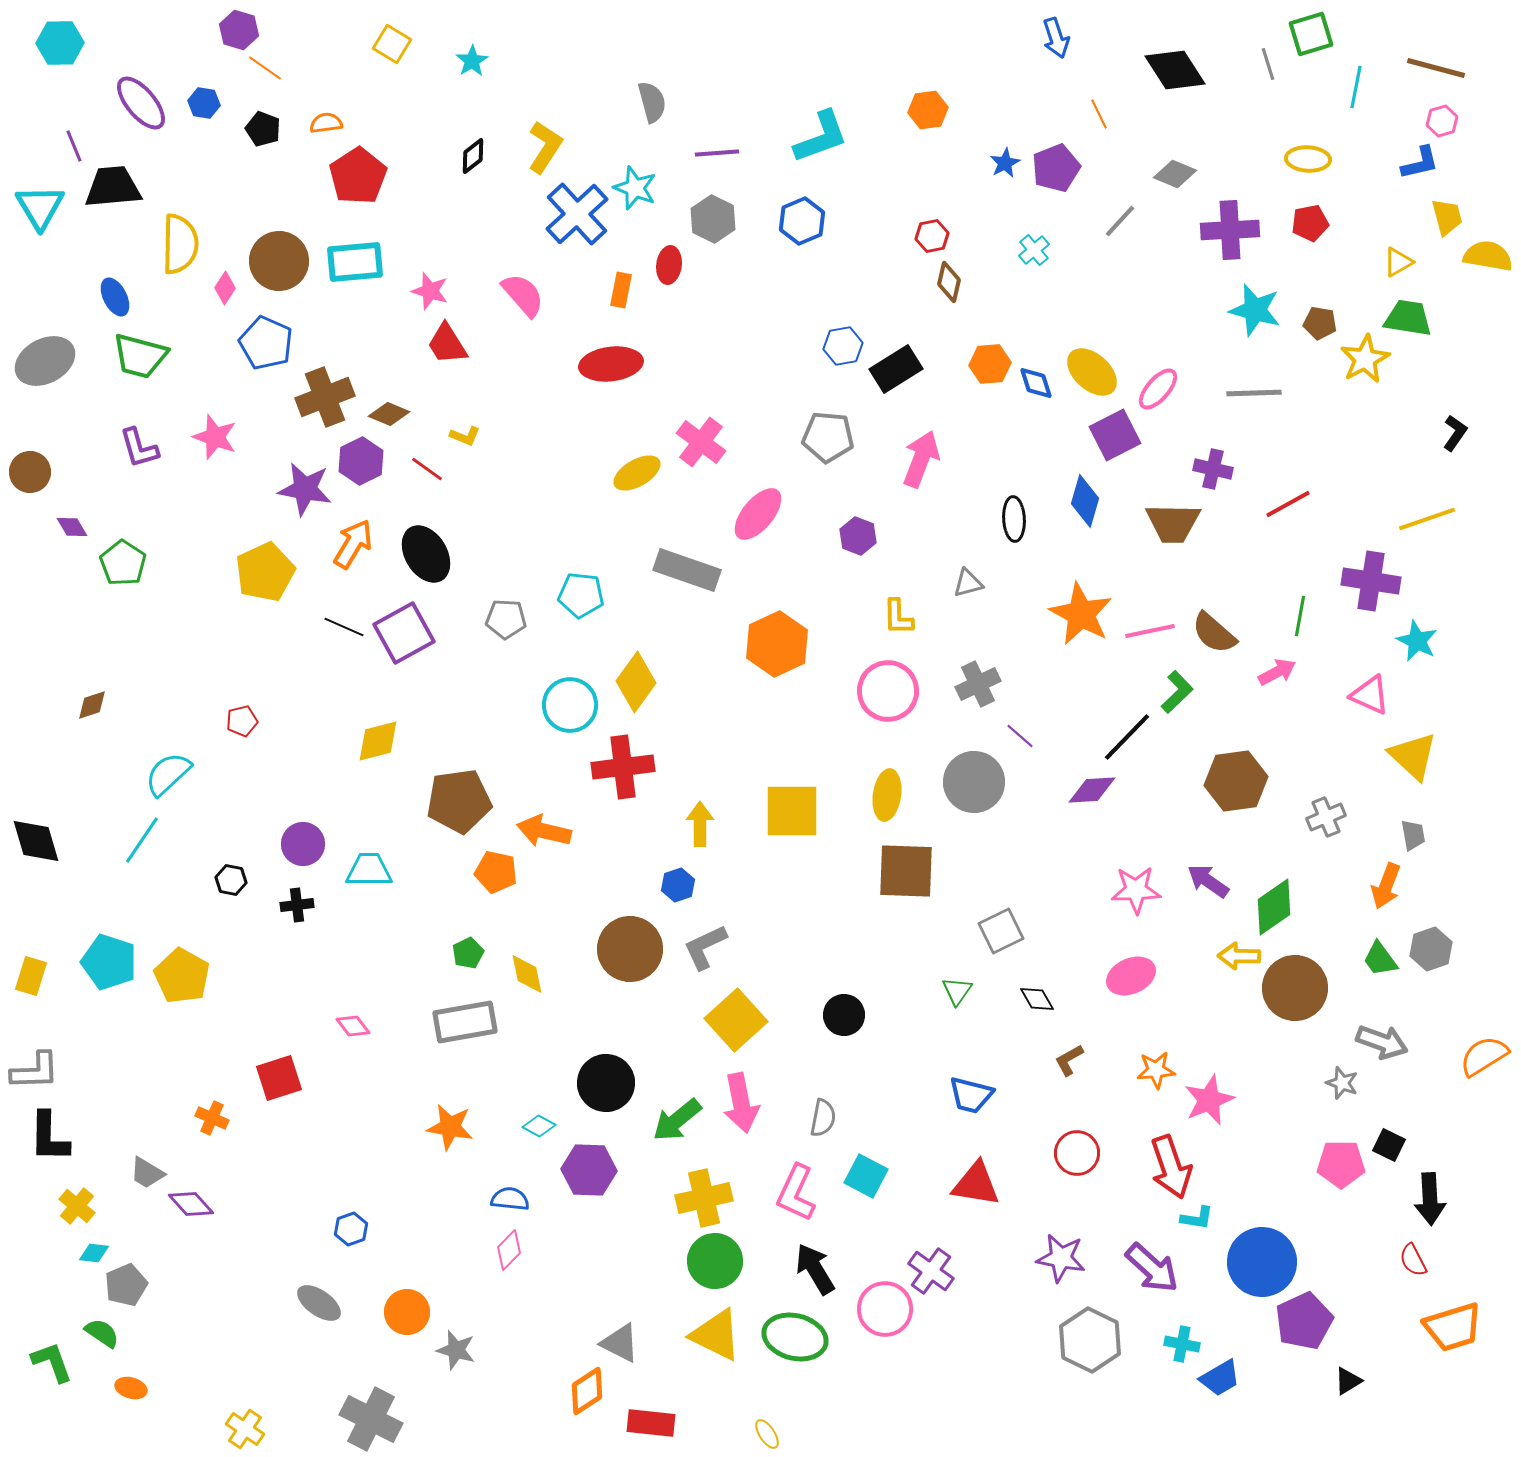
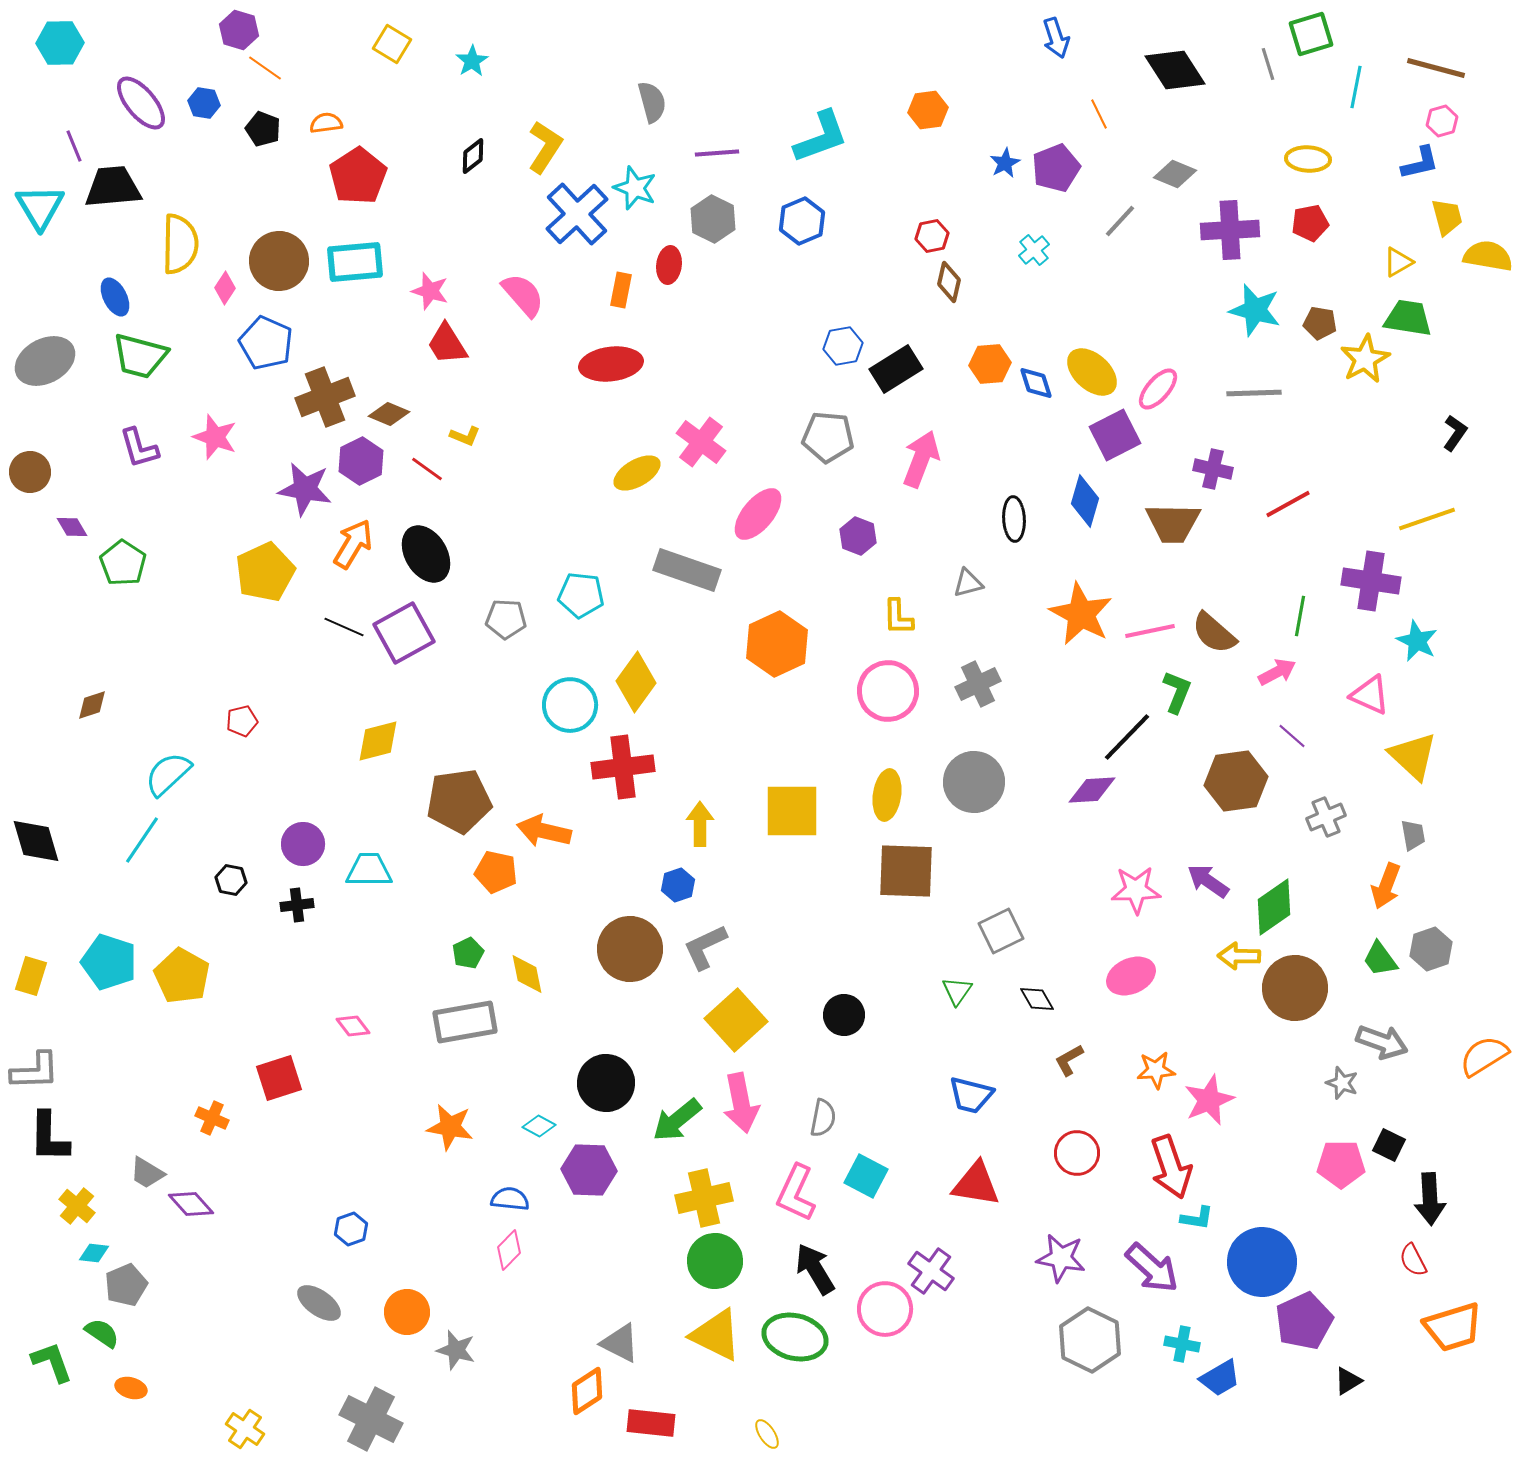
green L-shape at (1177, 692): rotated 24 degrees counterclockwise
purple line at (1020, 736): moved 272 px right
